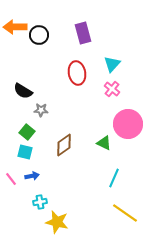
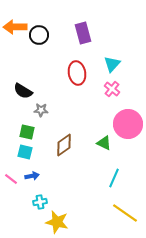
green square: rotated 28 degrees counterclockwise
pink line: rotated 16 degrees counterclockwise
